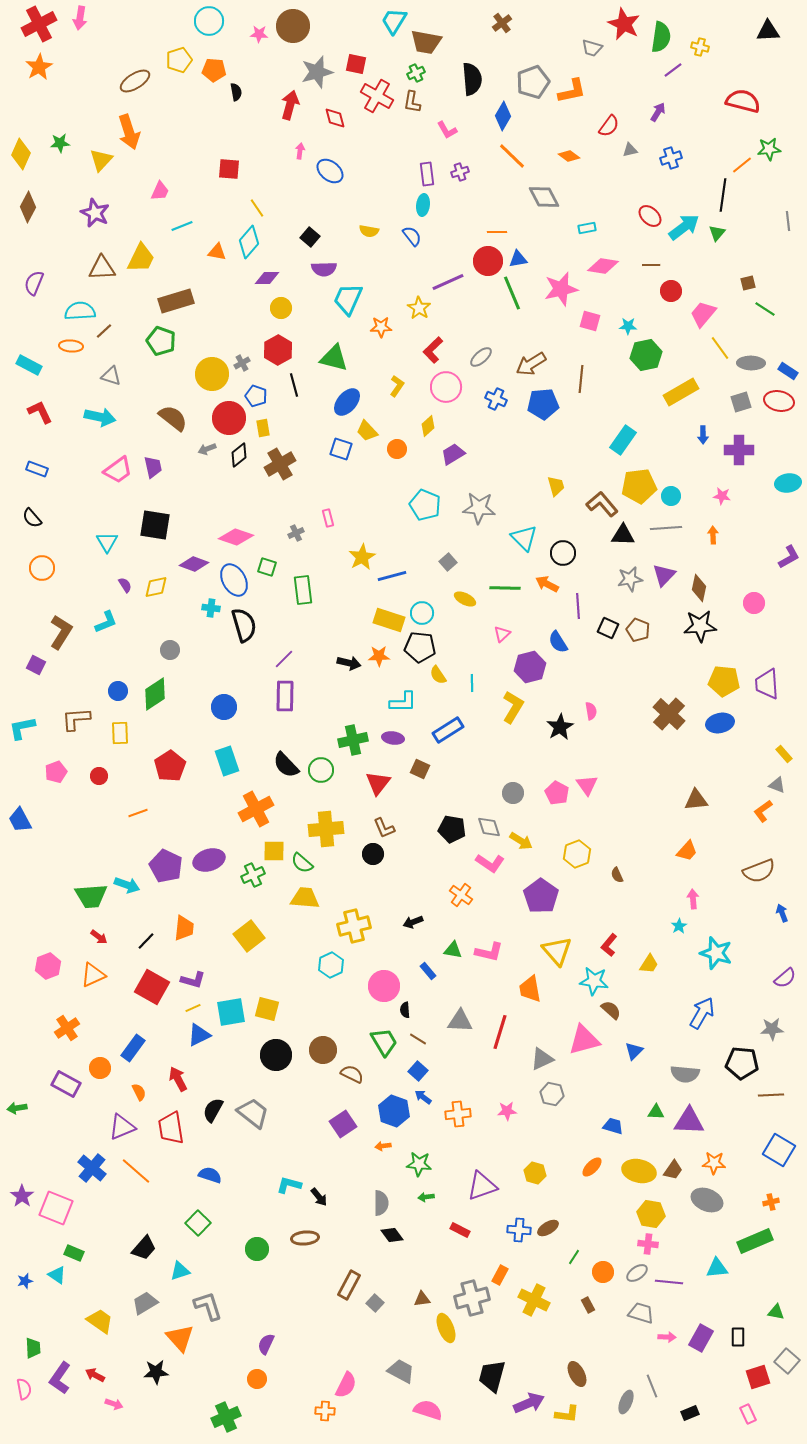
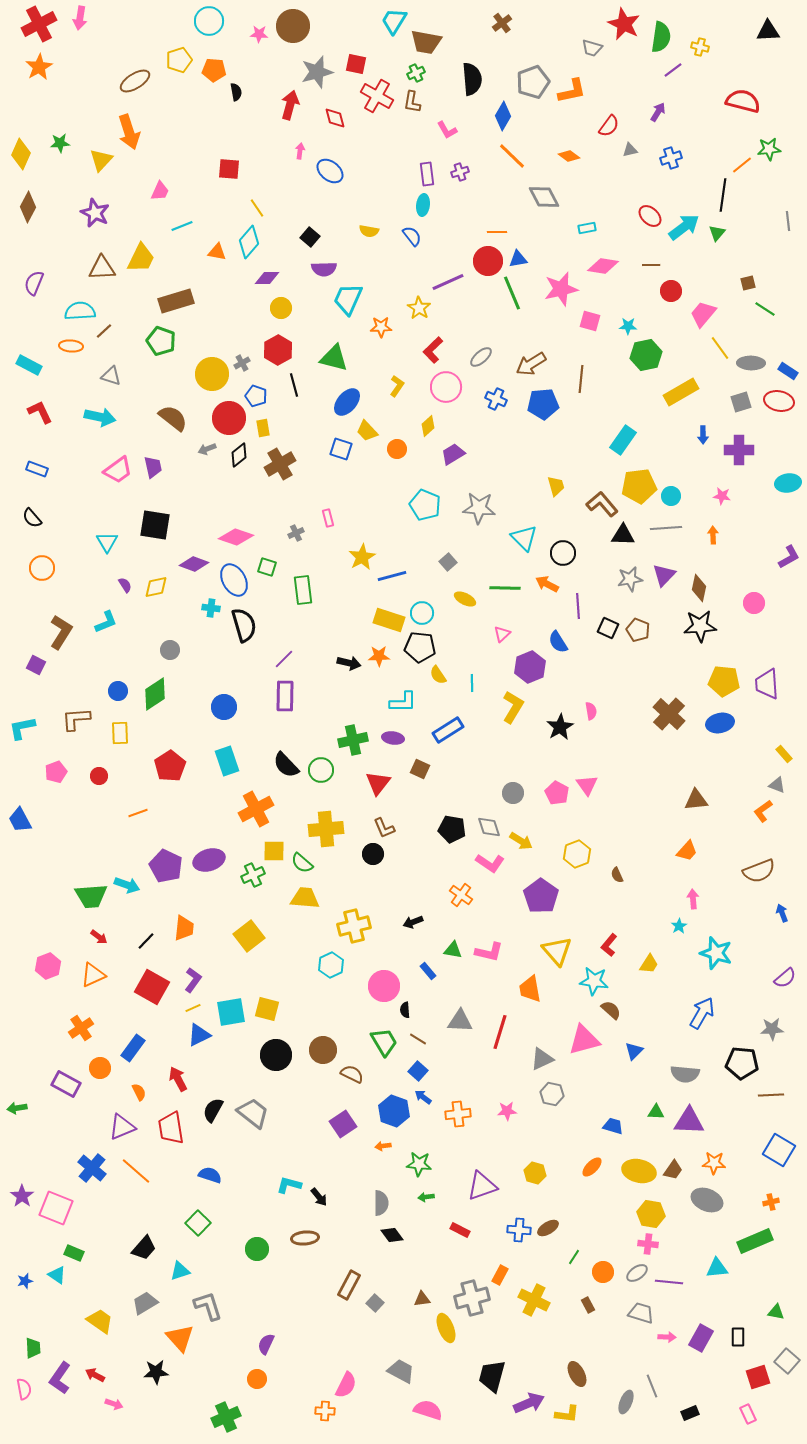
purple hexagon at (530, 667): rotated 8 degrees counterclockwise
purple L-shape at (193, 980): rotated 70 degrees counterclockwise
orange cross at (67, 1028): moved 14 px right
